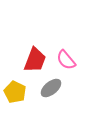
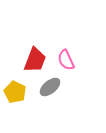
pink semicircle: rotated 15 degrees clockwise
gray ellipse: moved 1 px left, 1 px up
